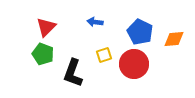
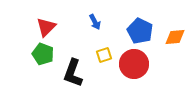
blue arrow: rotated 126 degrees counterclockwise
blue pentagon: moved 1 px up
orange diamond: moved 1 px right, 2 px up
